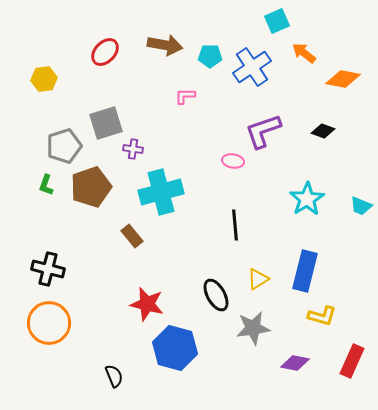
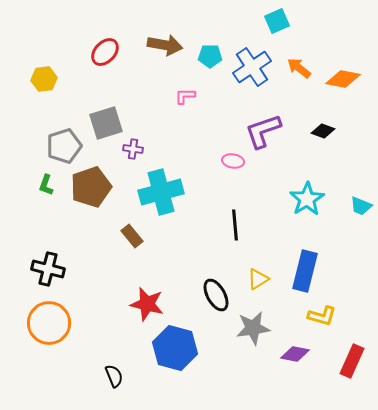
orange arrow: moved 5 px left, 15 px down
purple diamond: moved 9 px up
